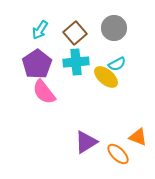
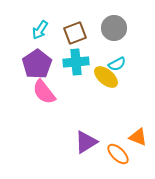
brown square: rotated 20 degrees clockwise
